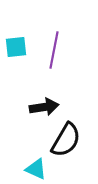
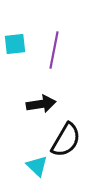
cyan square: moved 1 px left, 3 px up
black arrow: moved 3 px left, 3 px up
cyan triangle: moved 1 px right, 3 px up; rotated 20 degrees clockwise
